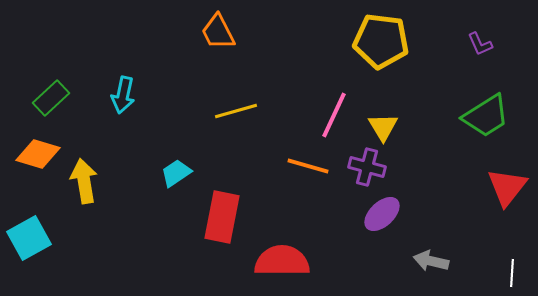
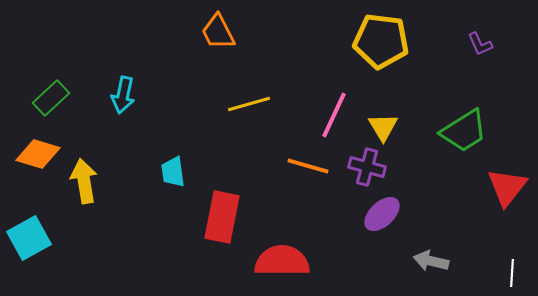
yellow line: moved 13 px right, 7 px up
green trapezoid: moved 22 px left, 15 px down
cyan trapezoid: moved 3 px left, 1 px up; rotated 64 degrees counterclockwise
